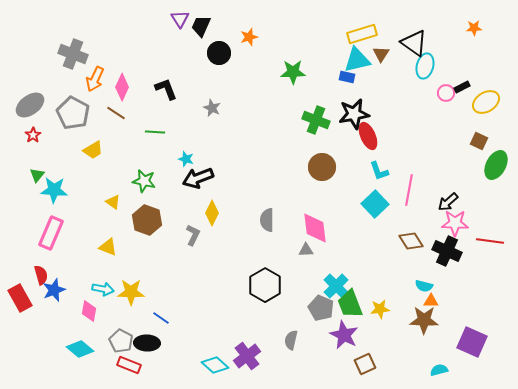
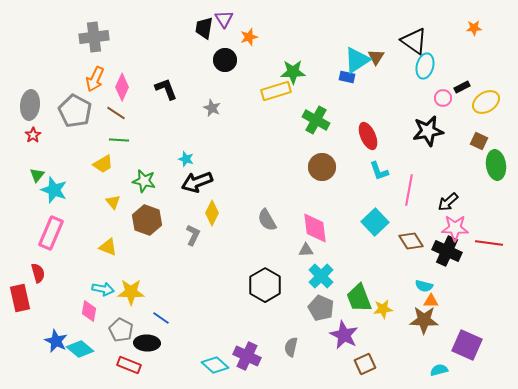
purple triangle at (180, 19): moved 44 px right
black trapezoid at (201, 26): moved 3 px right, 2 px down; rotated 15 degrees counterclockwise
yellow rectangle at (362, 34): moved 86 px left, 57 px down
black triangle at (414, 43): moved 2 px up
black circle at (219, 53): moved 6 px right, 7 px down
gray cross at (73, 54): moved 21 px right, 17 px up; rotated 28 degrees counterclockwise
brown triangle at (381, 54): moved 5 px left, 3 px down
cyan triangle at (357, 60): rotated 20 degrees counterclockwise
pink circle at (446, 93): moved 3 px left, 5 px down
gray ellipse at (30, 105): rotated 48 degrees counterclockwise
gray pentagon at (73, 113): moved 2 px right, 2 px up
black star at (354, 114): moved 74 px right, 17 px down
green cross at (316, 120): rotated 8 degrees clockwise
green line at (155, 132): moved 36 px left, 8 px down
yellow trapezoid at (93, 150): moved 10 px right, 14 px down
green ellipse at (496, 165): rotated 36 degrees counterclockwise
black arrow at (198, 178): moved 1 px left, 4 px down
cyan star at (54, 190): rotated 16 degrees clockwise
yellow triangle at (113, 202): rotated 14 degrees clockwise
cyan square at (375, 204): moved 18 px down
gray semicircle at (267, 220): rotated 30 degrees counterclockwise
pink star at (455, 223): moved 5 px down
red line at (490, 241): moved 1 px left, 2 px down
red semicircle at (41, 275): moved 3 px left, 2 px up
cyan cross at (336, 286): moved 15 px left, 10 px up
blue star at (54, 290): moved 2 px right, 51 px down; rotated 25 degrees counterclockwise
red rectangle at (20, 298): rotated 16 degrees clockwise
green trapezoid at (350, 304): moved 9 px right, 6 px up
yellow star at (380, 309): moved 3 px right
gray semicircle at (291, 340): moved 7 px down
gray pentagon at (121, 341): moved 11 px up
purple square at (472, 342): moved 5 px left, 3 px down
purple cross at (247, 356): rotated 28 degrees counterclockwise
